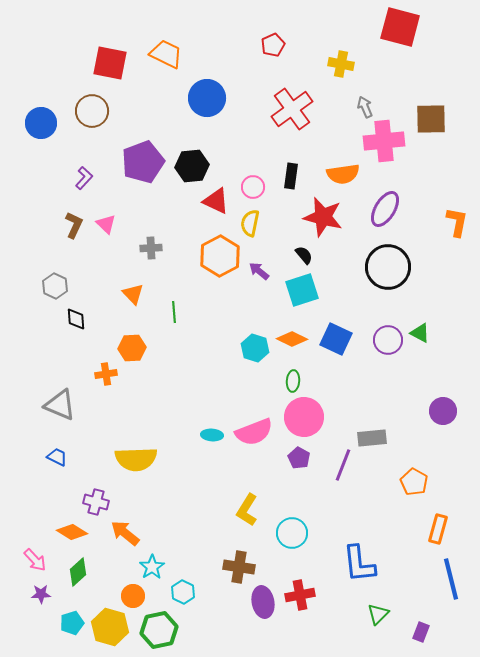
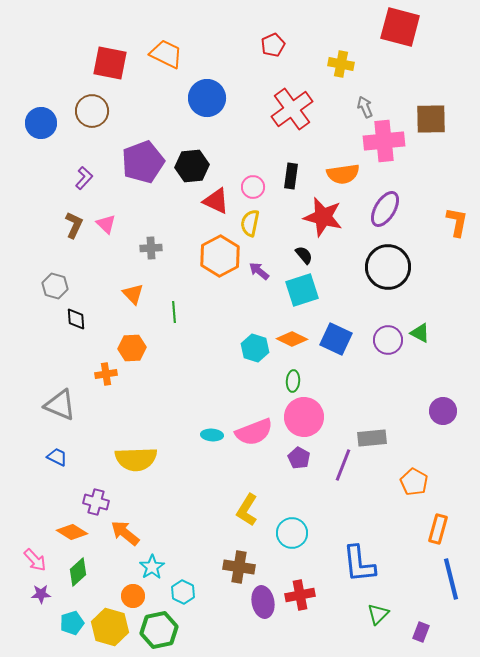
gray hexagon at (55, 286): rotated 10 degrees counterclockwise
